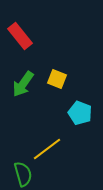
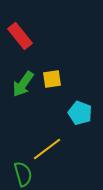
yellow square: moved 5 px left; rotated 30 degrees counterclockwise
